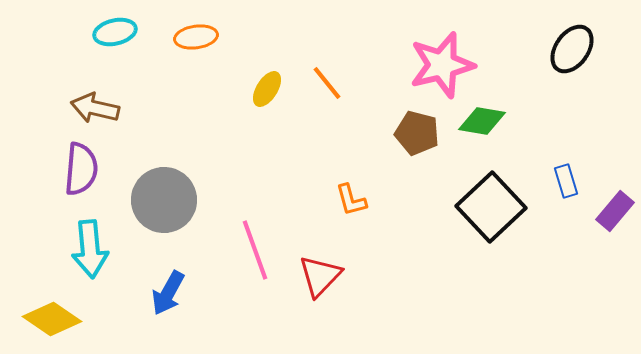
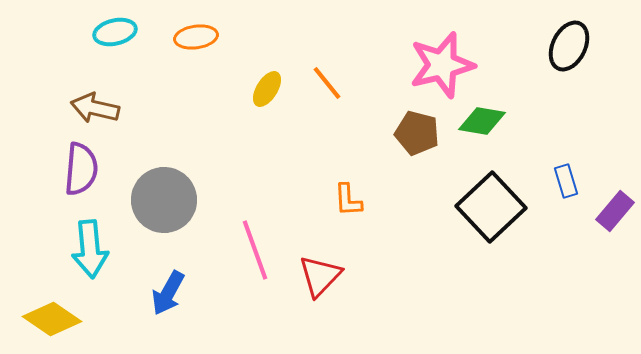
black ellipse: moved 3 px left, 3 px up; rotated 9 degrees counterclockwise
orange L-shape: moved 3 px left; rotated 12 degrees clockwise
